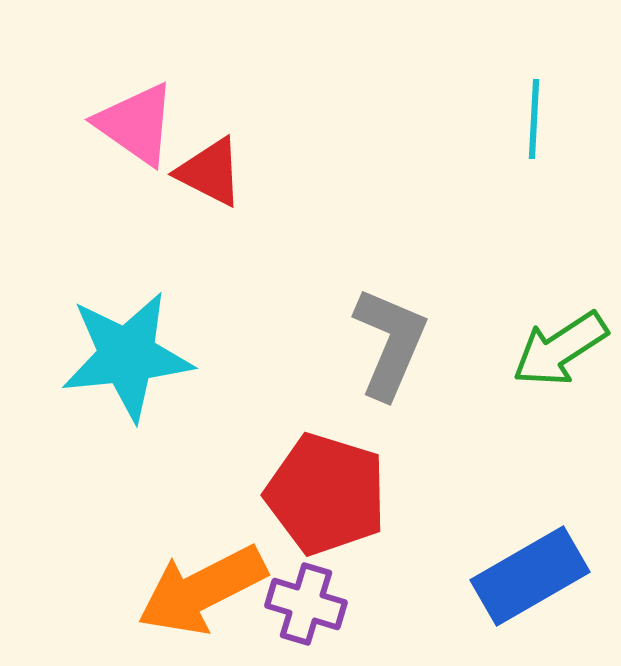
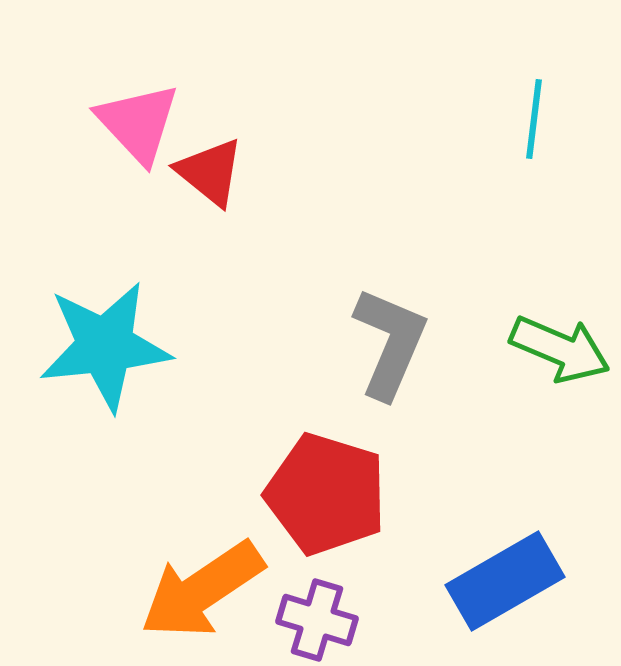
cyan line: rotated 4 degrees clockwise
pink triangle: moved 2 px right, 1 px up; rotated 12 degrees clockwise
red triangle: rotated 12 degrees clockwise
green arrow: rotated 124 degrees counterclockwise
cyan star: moved 22 px left, 10 px up
blue rectangle: moved 25 px left, 5 px down
orange arrow: rotated 7 degrees counterclockwise
purple cross: moved 11 px right, 16 px down
